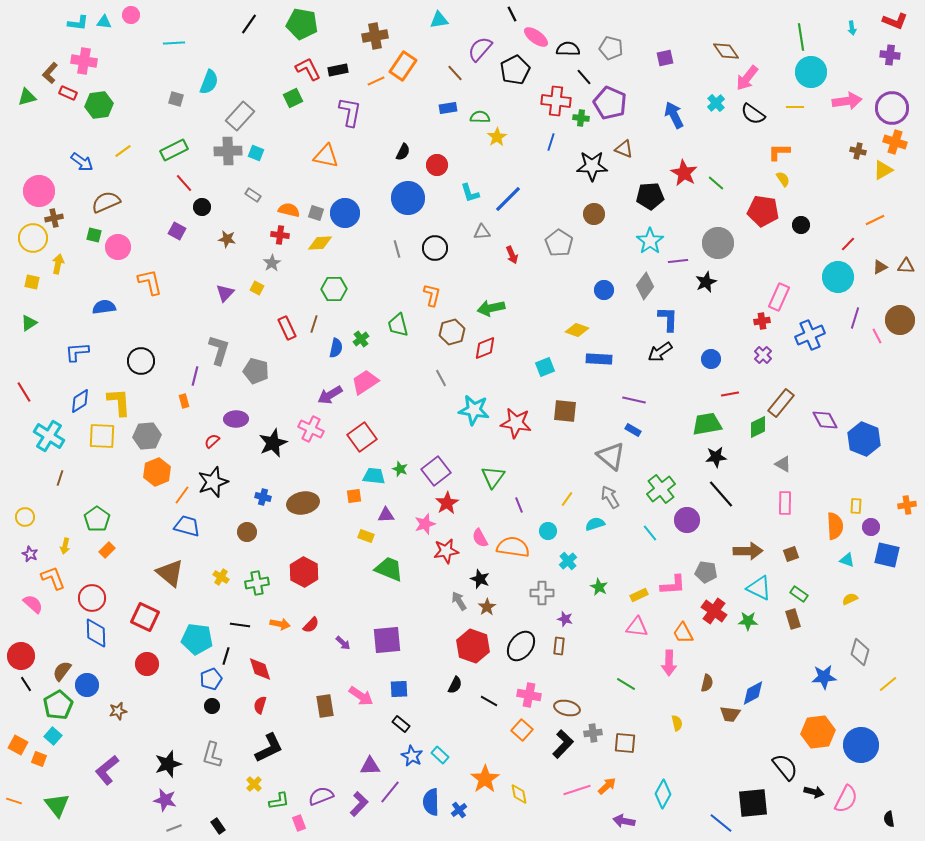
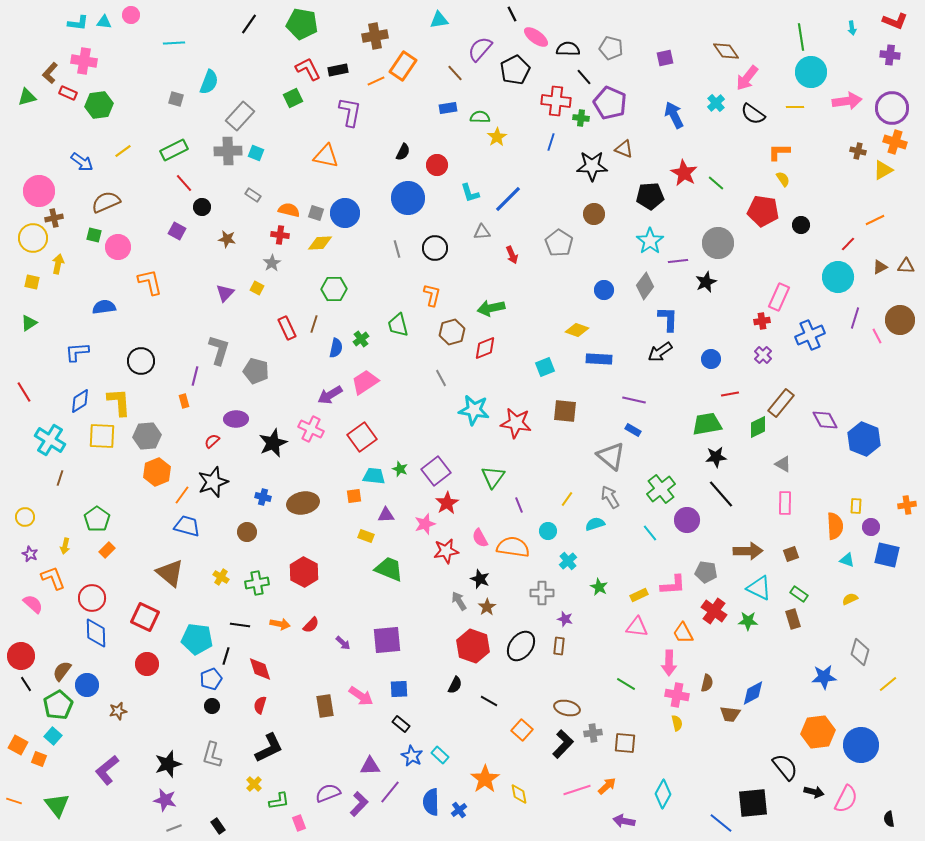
cyan cross at (49, 436): moved 1 px right, 4 px down
pink cross at (529, 695): moved 148 px right
purple semicircle at (321, 796): moved 7 px right, 3 px up
